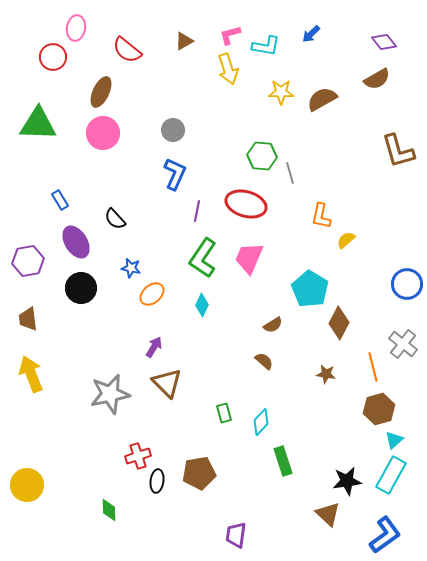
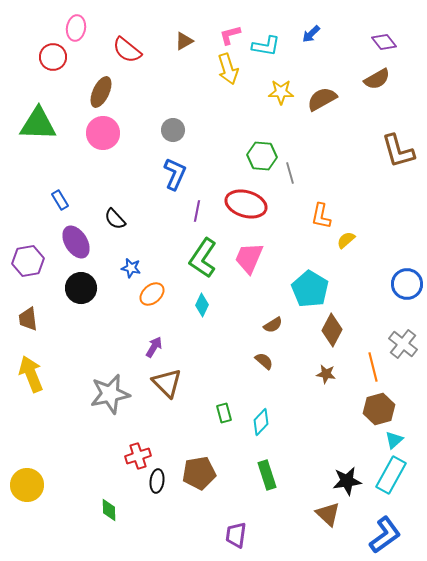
brown diamond at (339, 323): moved 7 px left, 7 px down
green rectangle at (283, 461): moved 16 px left, 14 px down
